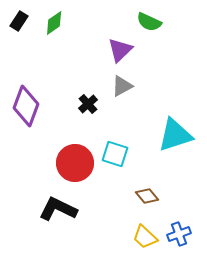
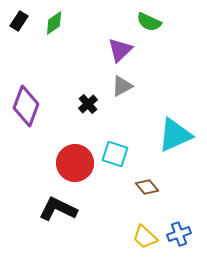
cyan triangle: rotated 6 degrees counterclockwise
brown diamond: moved 9 px up
